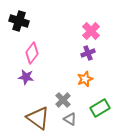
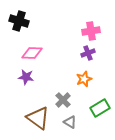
pink cross: rotated 36 degrees clockwise
pink diamond: rotated 55 degrees clockwise
orange star: moved 1 px left
gray triangle: moved 3 px down
